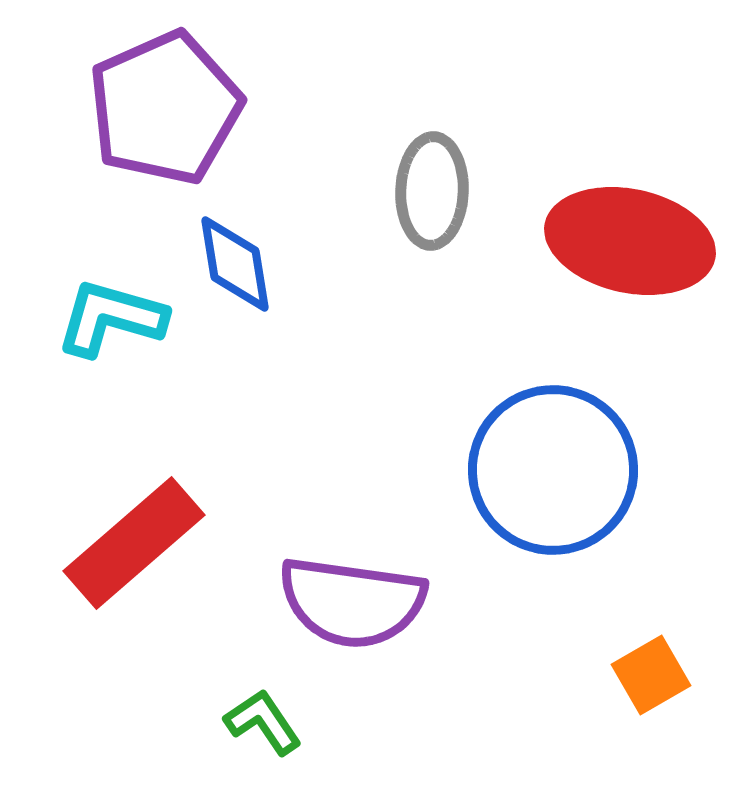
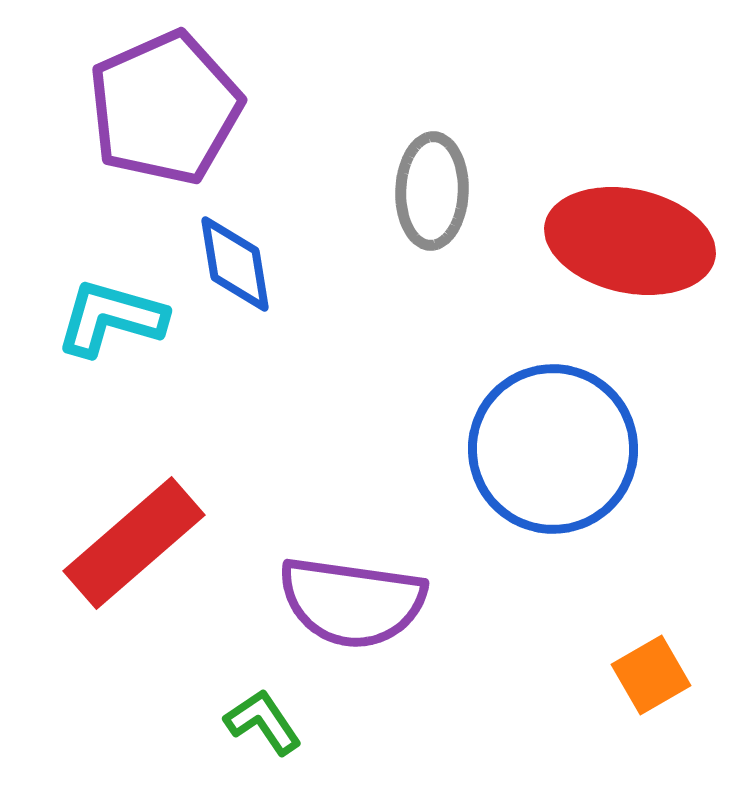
blue circle: moved 21 px up
